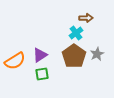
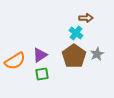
cyan cross: rotated 16 degrees counterclockwise
